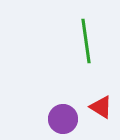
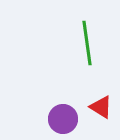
green line: moved 1 px right, 2 px down
